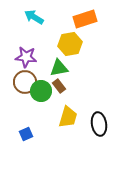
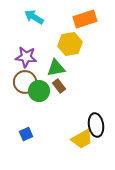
green triangle: moved 3 px left
green circle: moved 2 px left
yellow trapezoid: moved 14 px right, 22 px down; rotated 45 degrees clockwise
black ellipse: moved 3 px left, 1 px down
